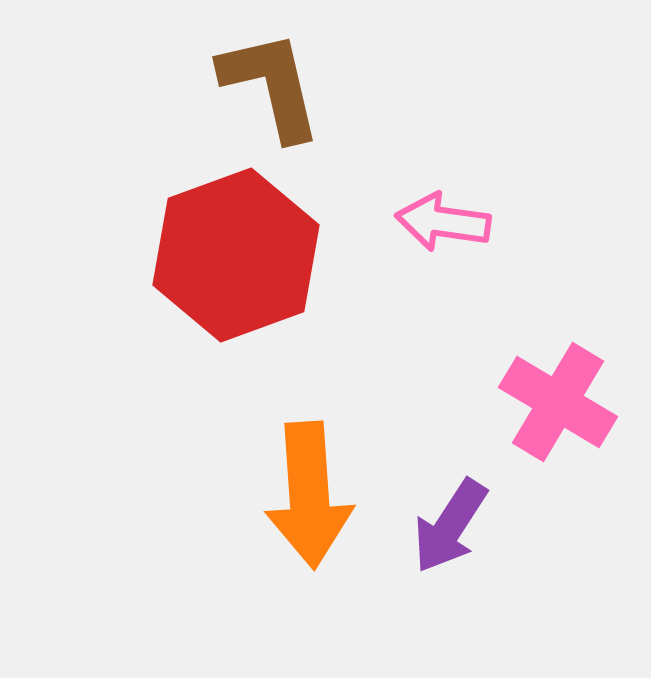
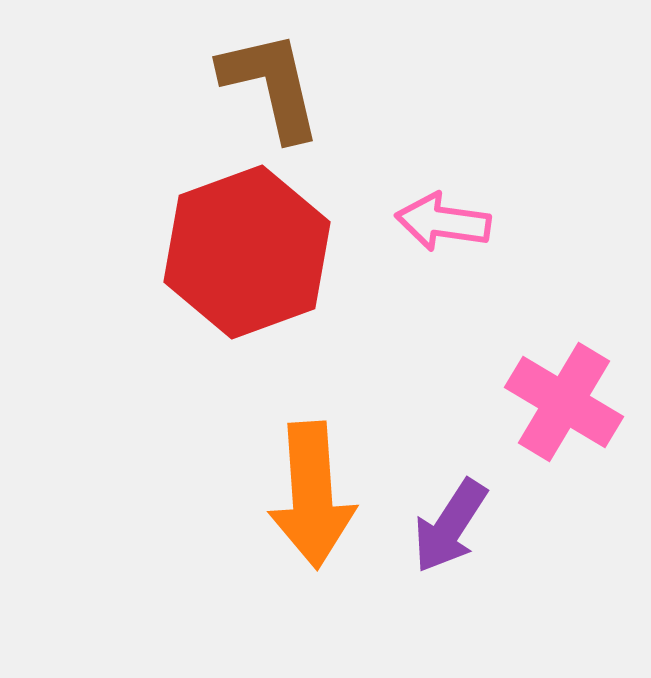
red hexagon: moved 11 px right, 3 px up
pink cross: moved 6 px right
orange arrow: moved 3 px right
